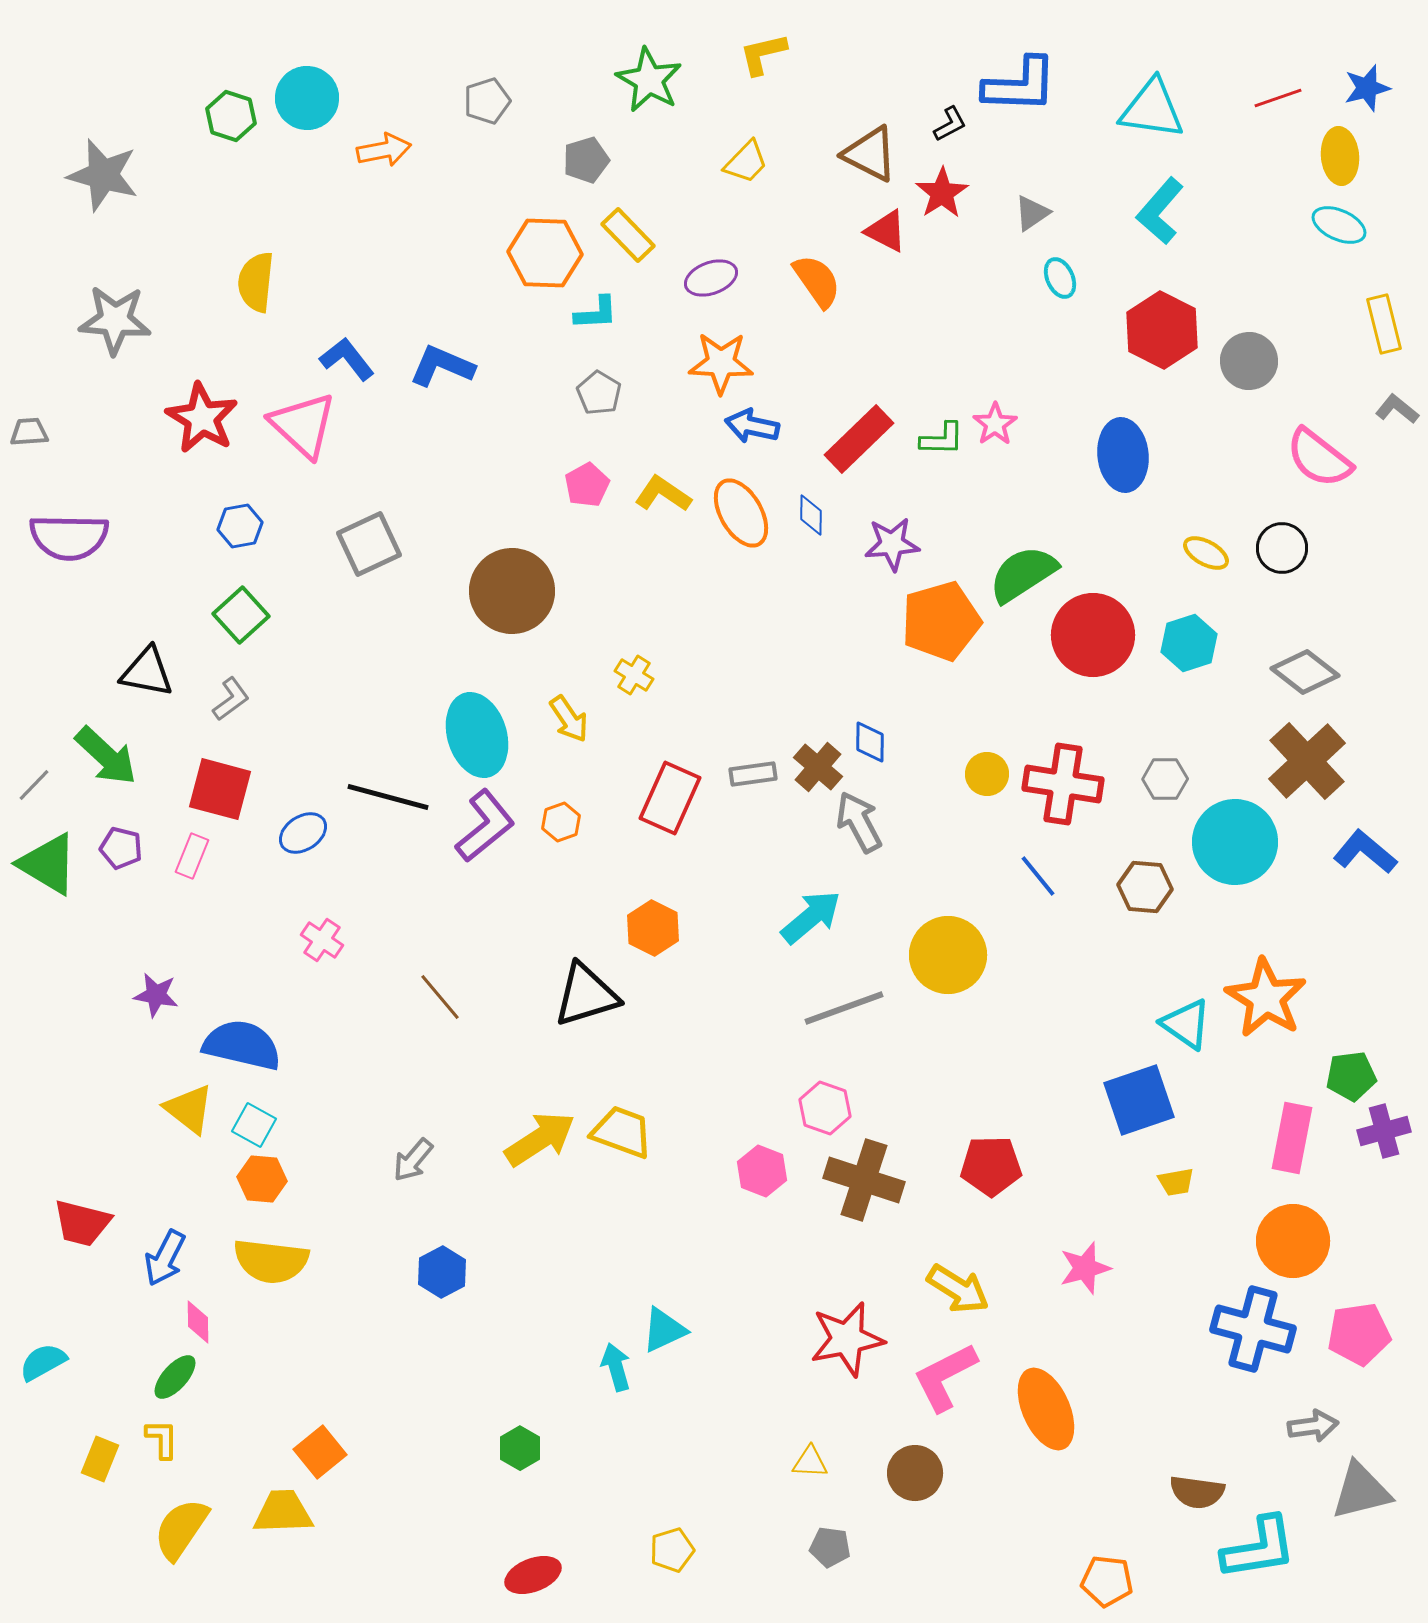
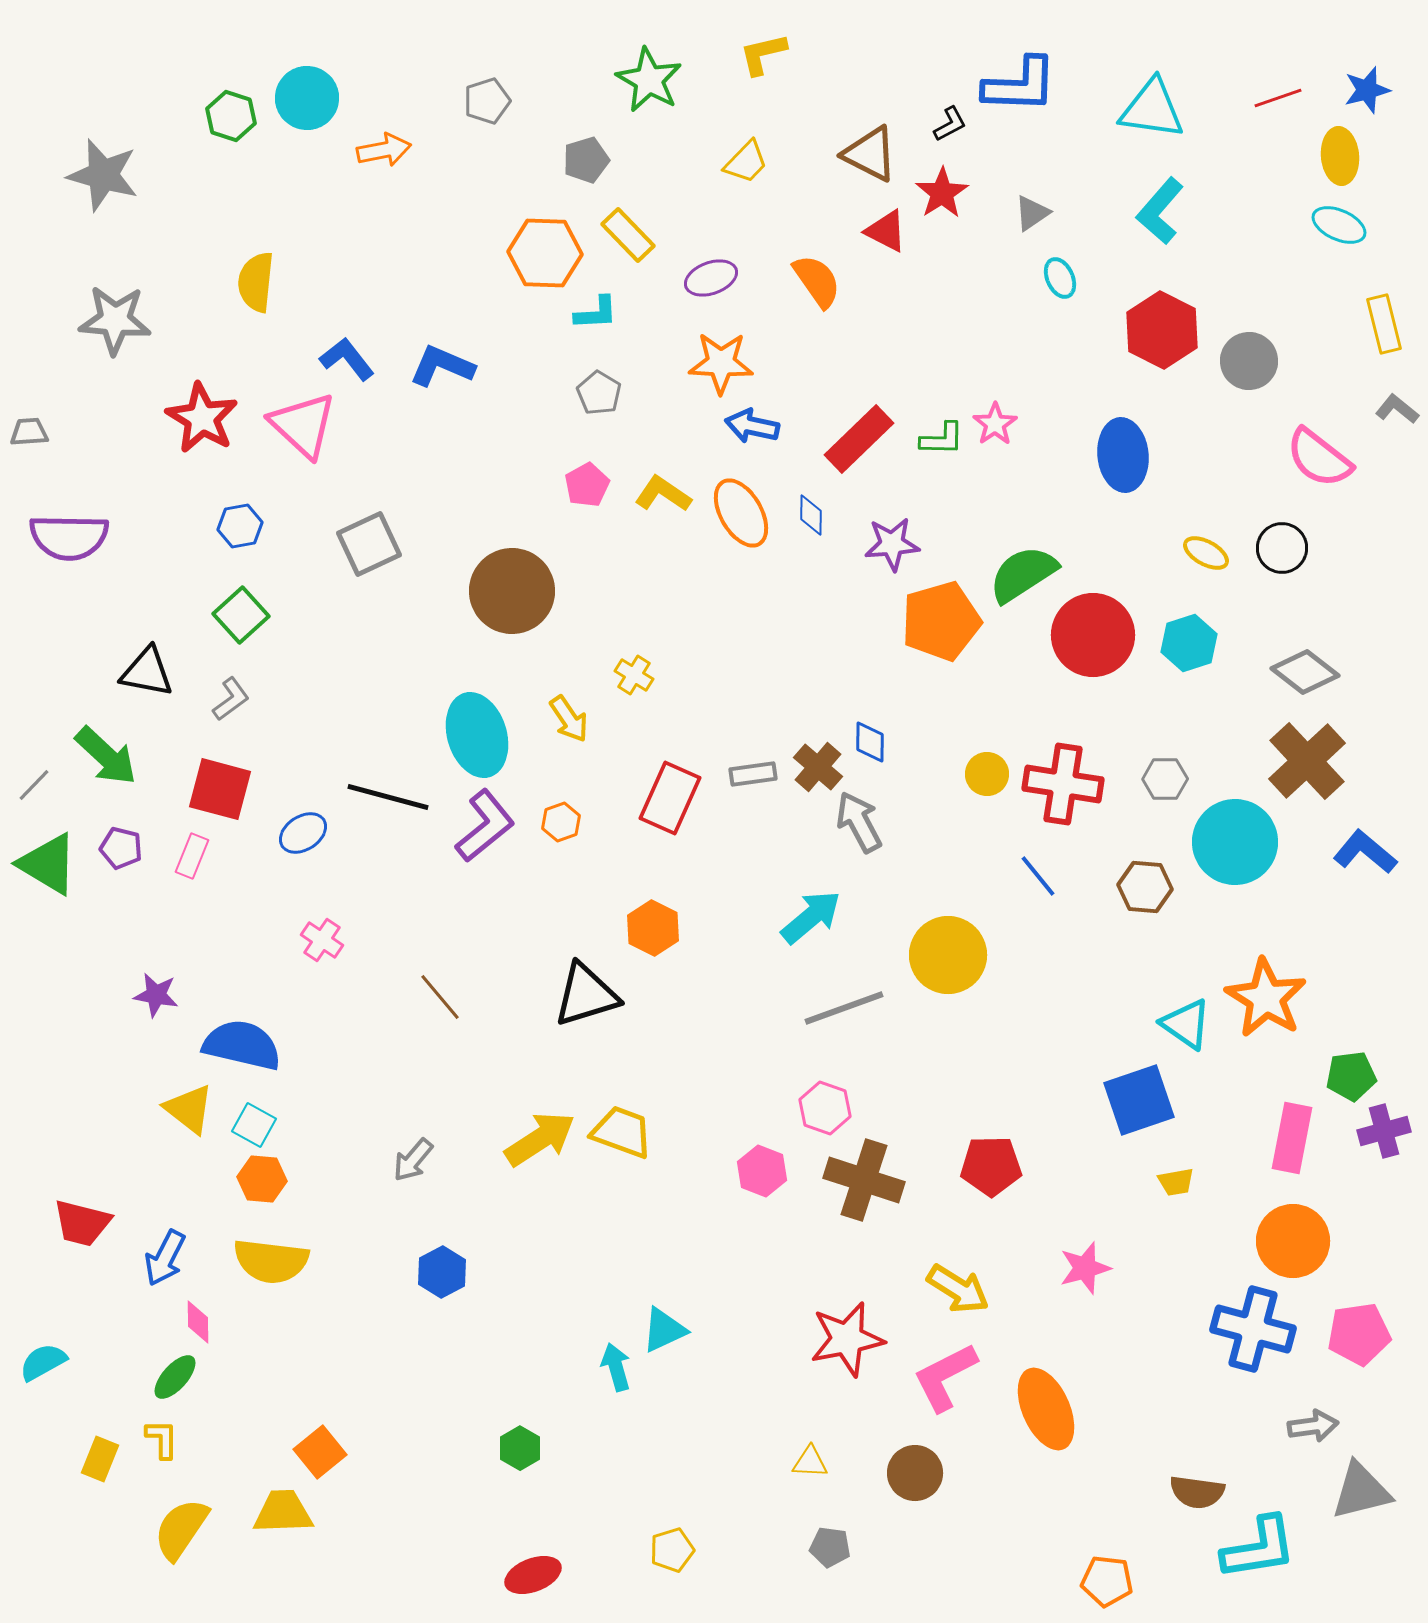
blue star at (1367, 88): moved 2 px down
